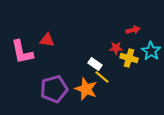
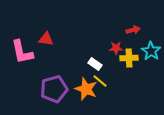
red triangle: moved 1 px left, 1 px up
yellow cross: rotated 18 degrees counterclockwise
yellow line: moved 2 px left, 4 px down
